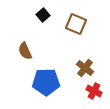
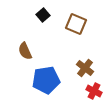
blue pentagon: moved 2 px up; rotated 8 degrees counterclockwise
